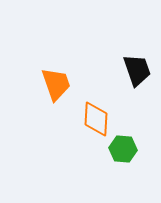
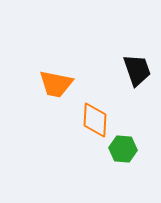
orange trapezoid: rotated 120 degrees clockwise
orange diamond: moved 1 px left, 1 px down
